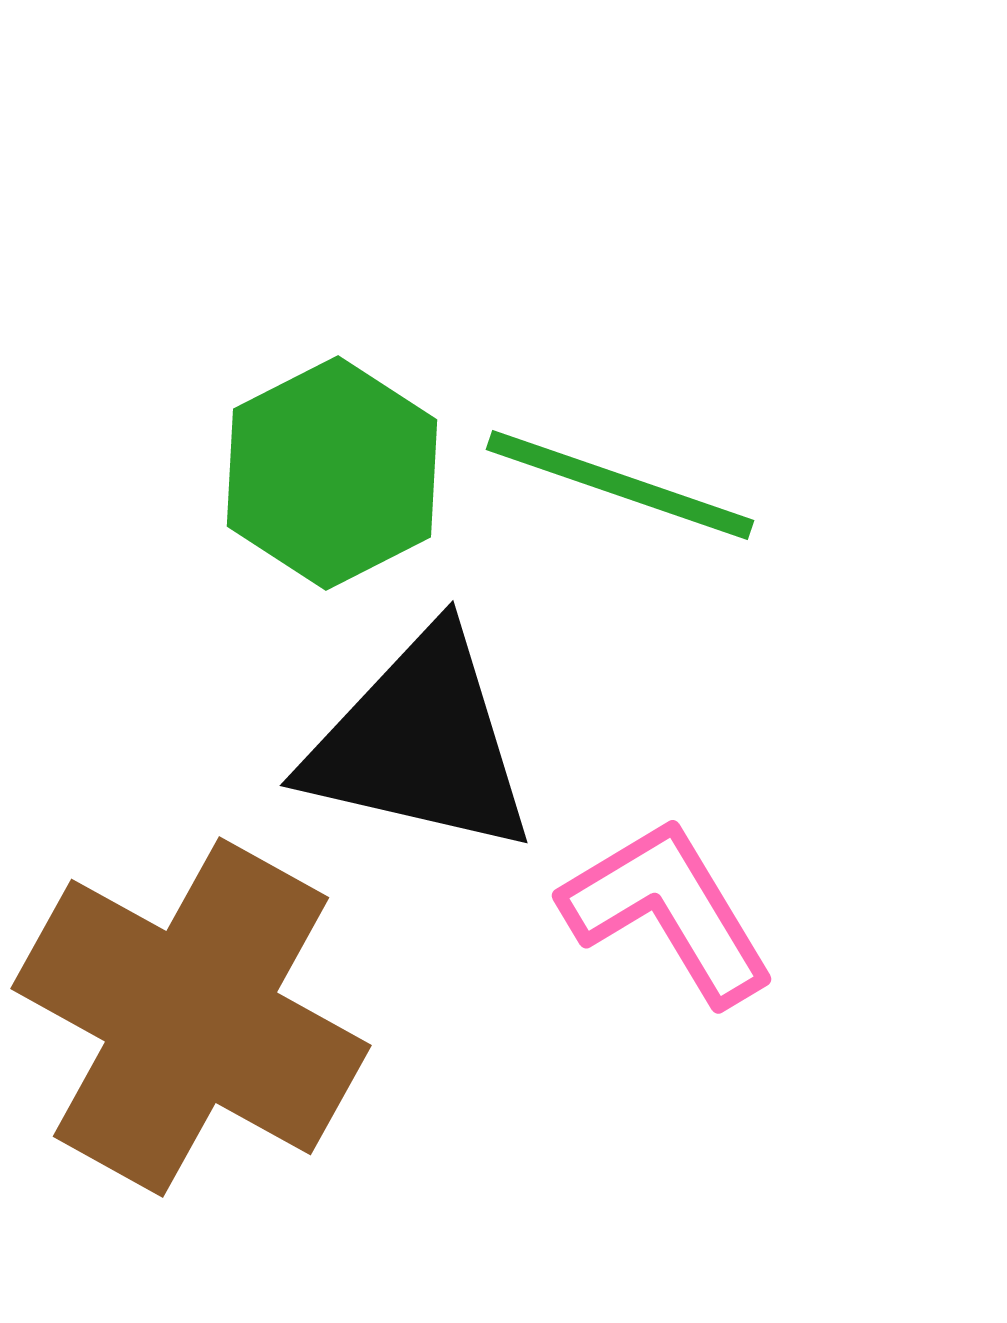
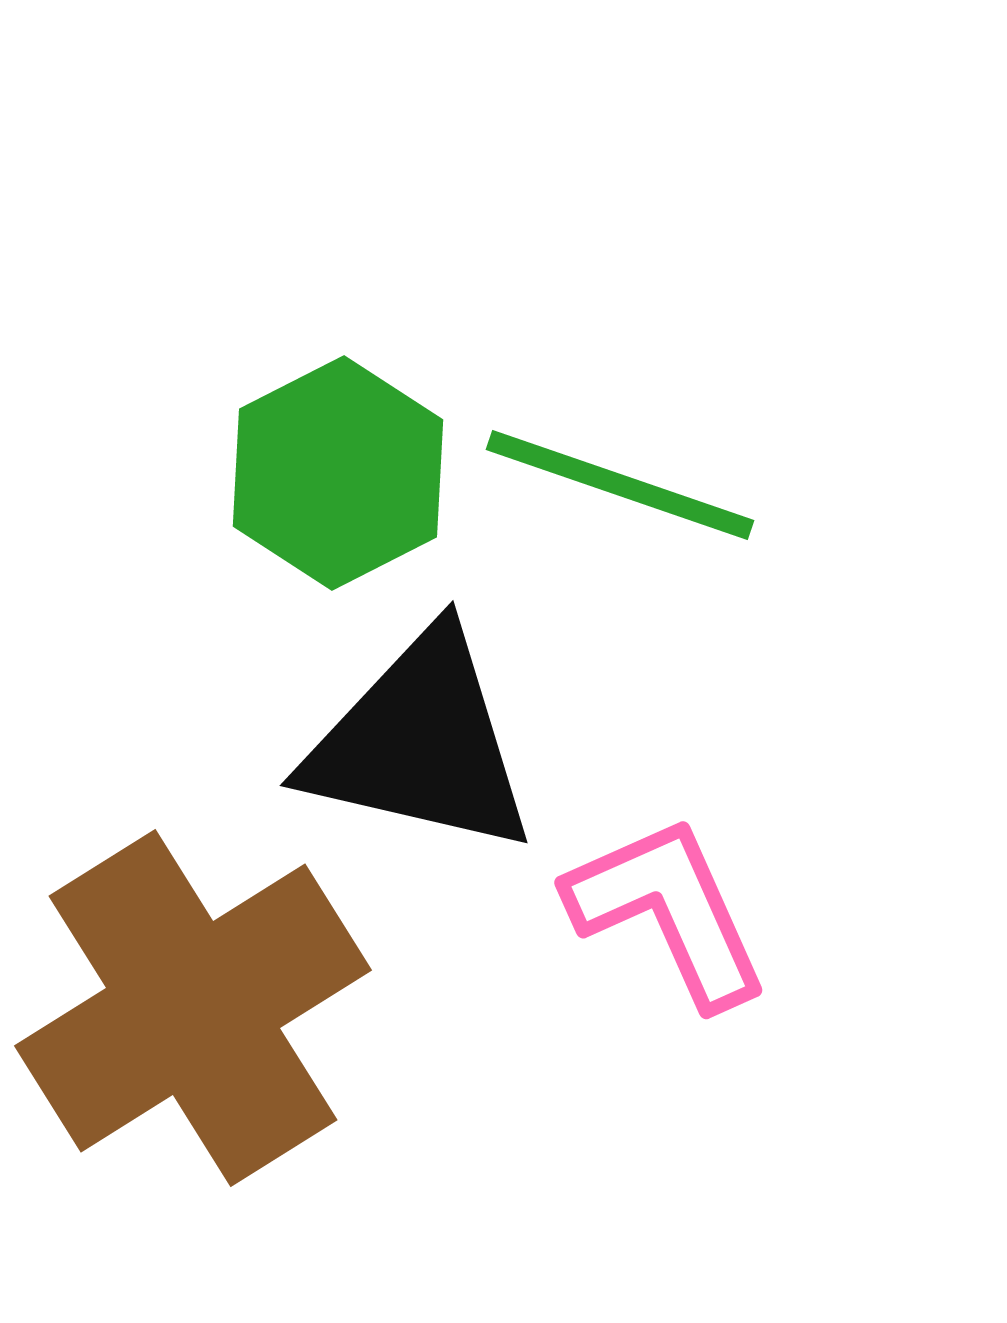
green hexagon: moved 6 px right
pink L-shape: rotated 7 degrees clockwise
brown cross: moved 2 px right, 9 px up; rotated 29 degrees clockwise
